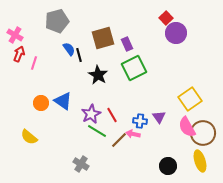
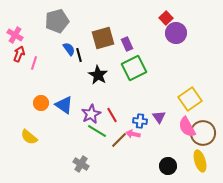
blue triangle: moved 1 px right, 4 px down
